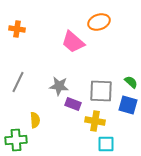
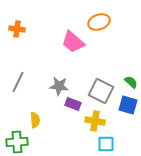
gray square: rotated 25 degrees clockwise
green cross: moved 1 px right, 2 px down
